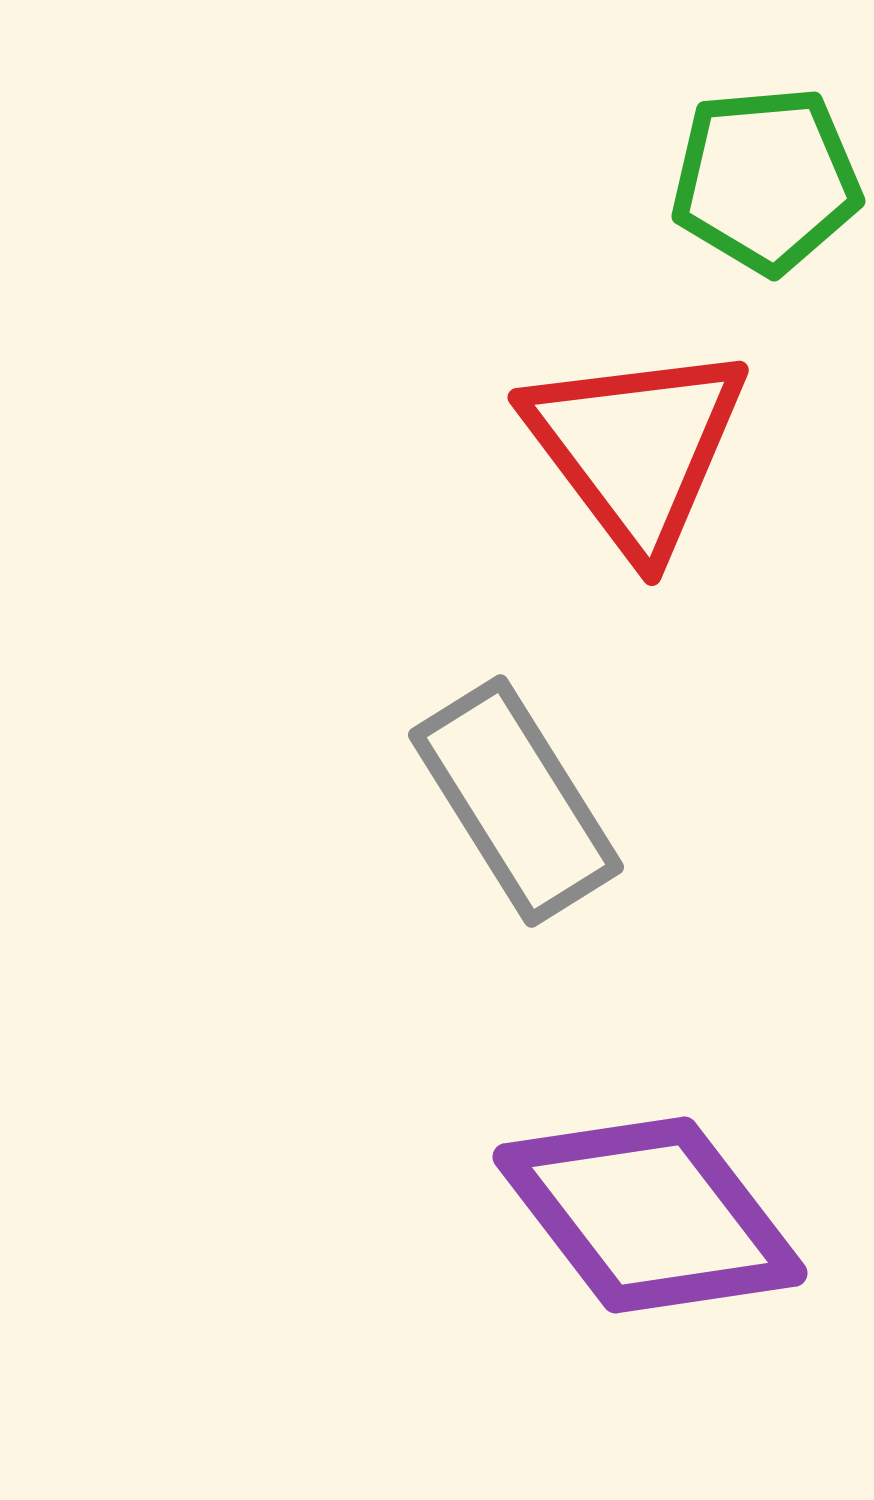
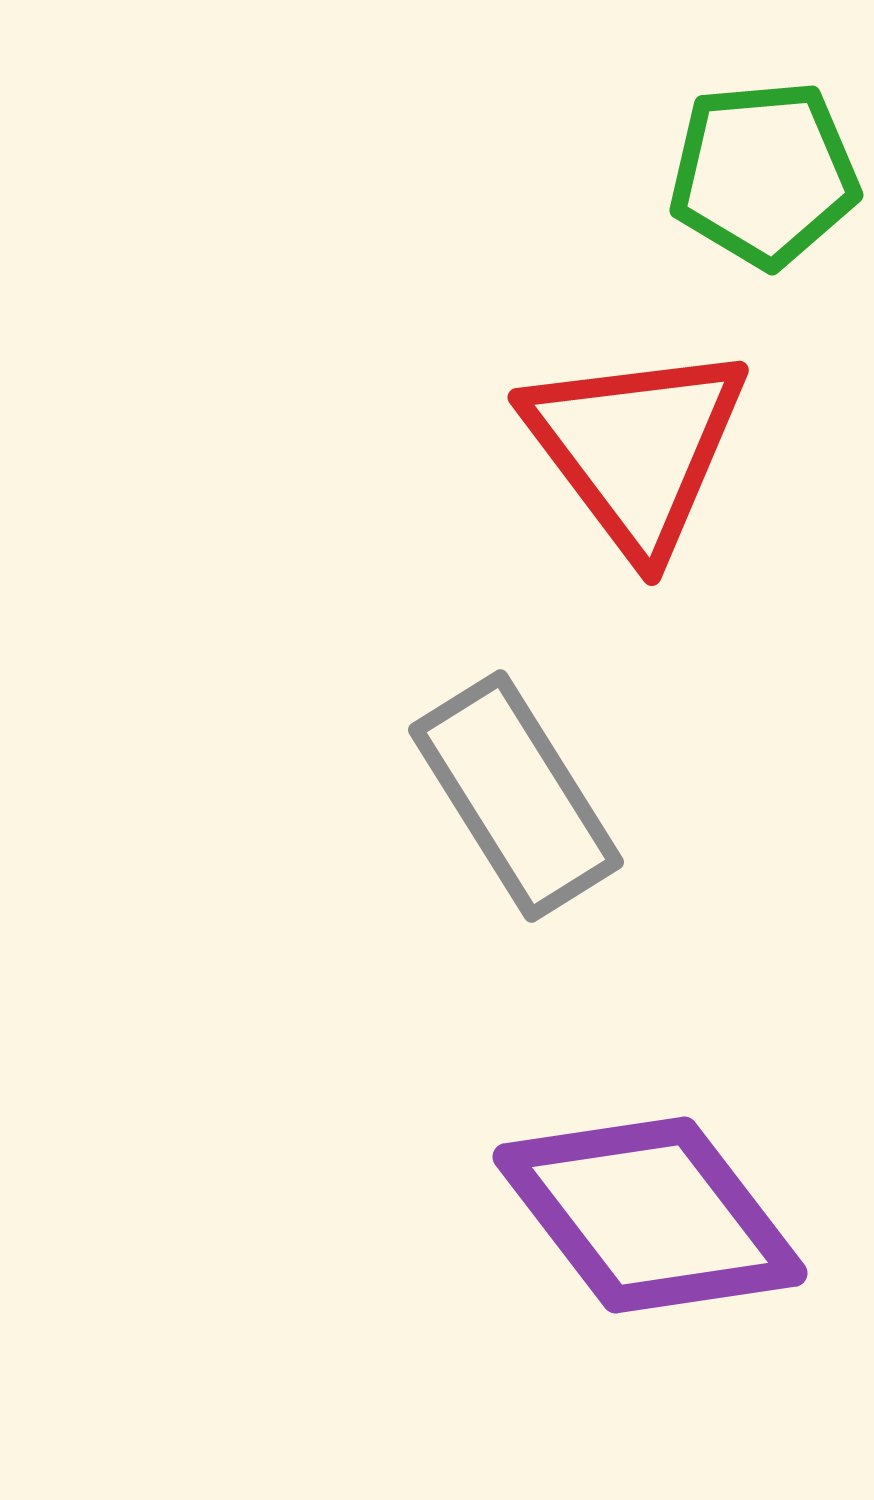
green pentagon: moved 2 px left, 6 px up
gray rectangle: moved 5 px up
